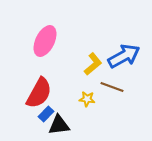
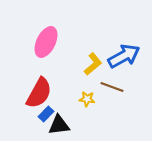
pink ellipse: moved 1 px right, 1 px down
